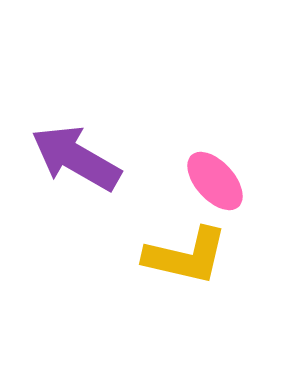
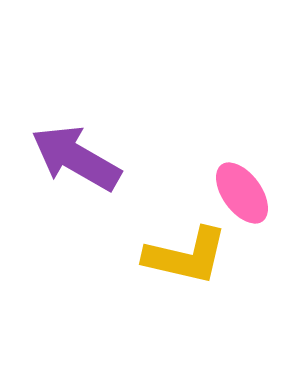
pink ellipse: moved 27 px right, 12 px down; rotated 6 degrees clockwise
